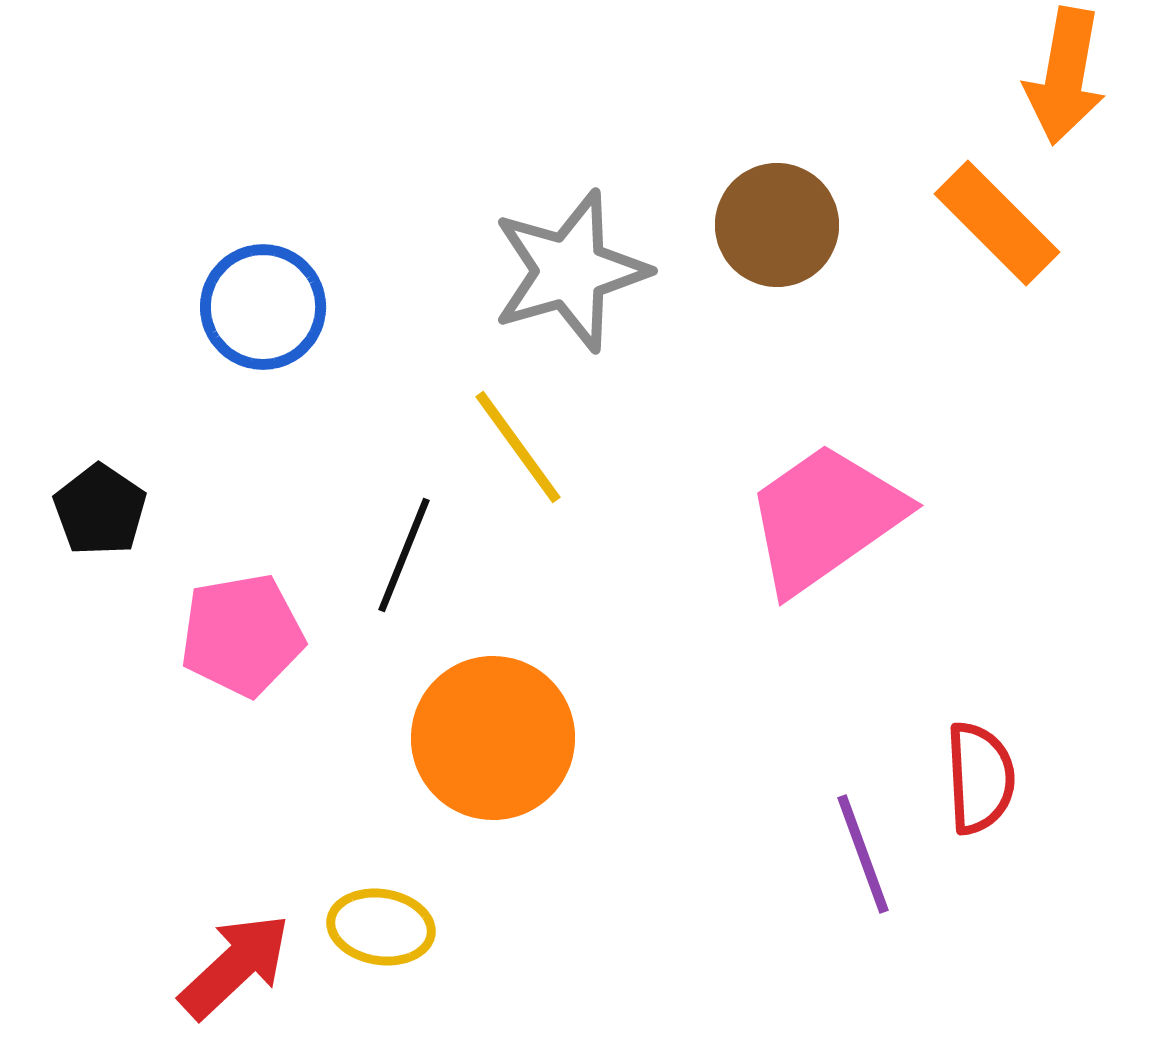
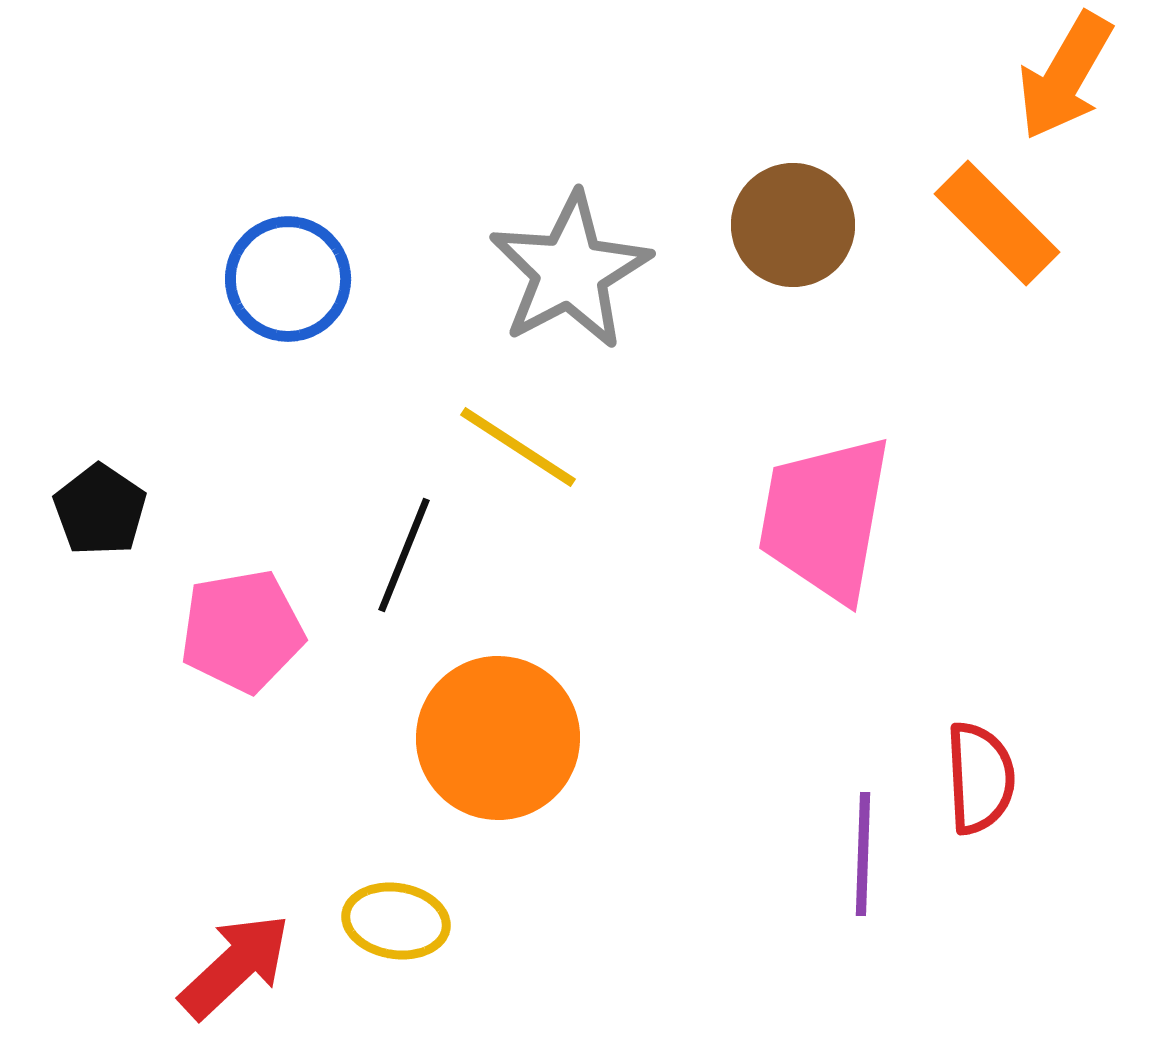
orange arrow: rotated 20 degrees clockwise
brown circle: moved 16 px right
gray star: rotated 12 degrees counterclockwise
blue circle: moved 25 px right, 28 px up
yellow line: rotated 21 degrees counterclockwise
pink trapezoid: rotated 45 degrees counterclockwise
pink pentagon: moved 4 px up
orange circle: moved 5 px right
purple line: rotated 22 degrees clockwise
yellow ellipse: moved 15 px right, 6 px up
